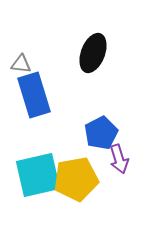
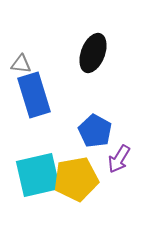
blue pentagon: moved 6 px left, 2 px up; rotated 16 degrees counterclockwise
purple arrow: rotated 48 degrees clockwise
